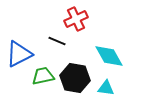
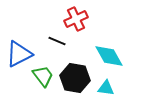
green trapezoid: rotated 65 degrees clockwise
